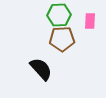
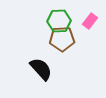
green hexagon: moved 6 px down
pink rectangle: rotated 35 degrees clockwise
